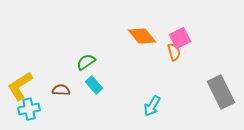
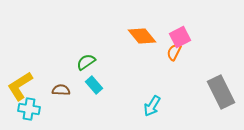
pink square: moved 1 px up
orange semicircle: rotated 138 degrees counterclockwise
cyan cross: rotated 20 degrees clockwise
